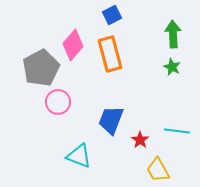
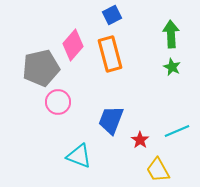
green arrow: moved 2 px left
gray pentagon: rotated 15 degrees clockwise
cyan line: rotated 30 degrees counterclockwise
